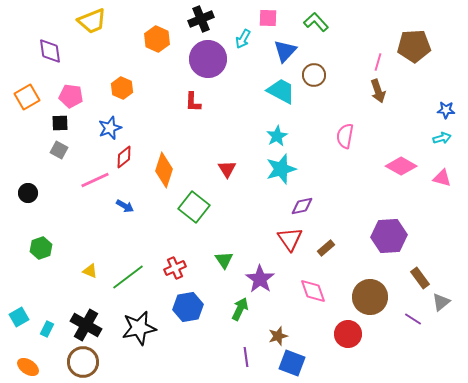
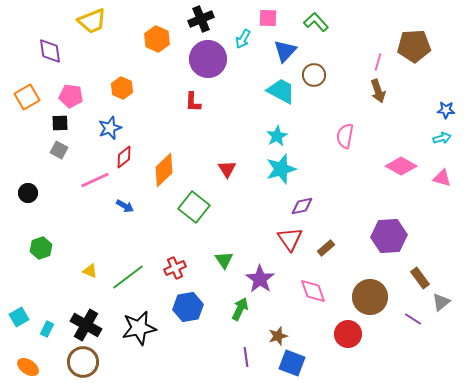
orange diamond at (164, 170): rotated 28 degrees clockwise
